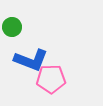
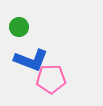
green circle: moved 7 px right
